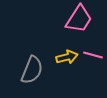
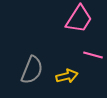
yellow arrow: moved 19 px down
